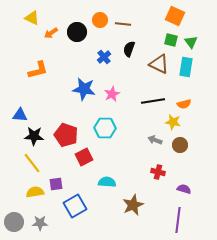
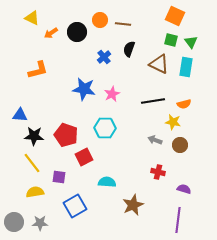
purple square: moved 3 px right, 7 px up; rotated 16 degrees clockwise
